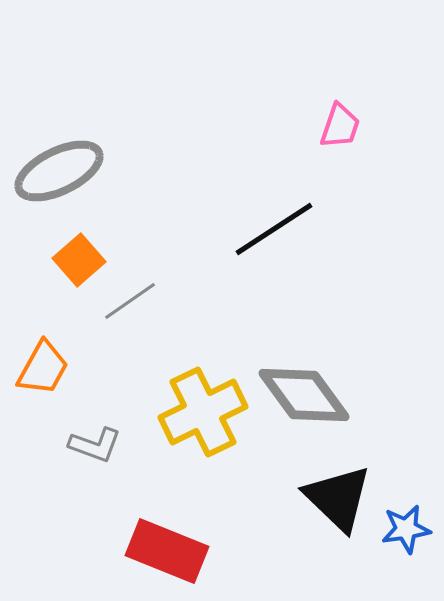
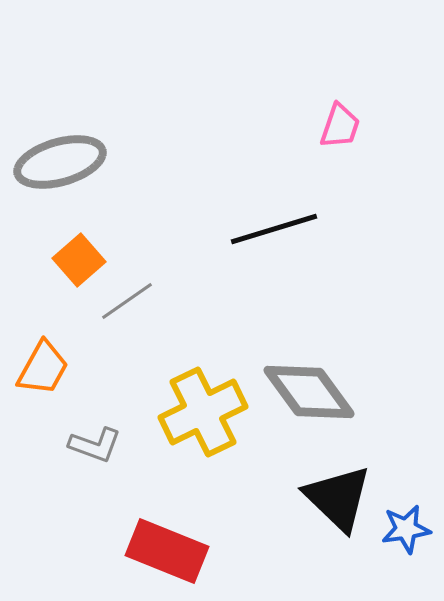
gray ellipse: moved 1 px right, 9 px up; rotated 10 degrees clockwise
black line: rotated 16 degrees clockwise
gray line: moved 3 px left
gray diamond: moved 5 px right, 3 px up
